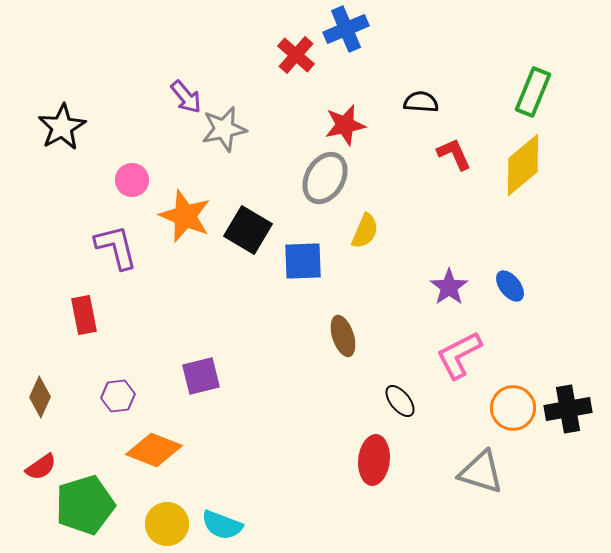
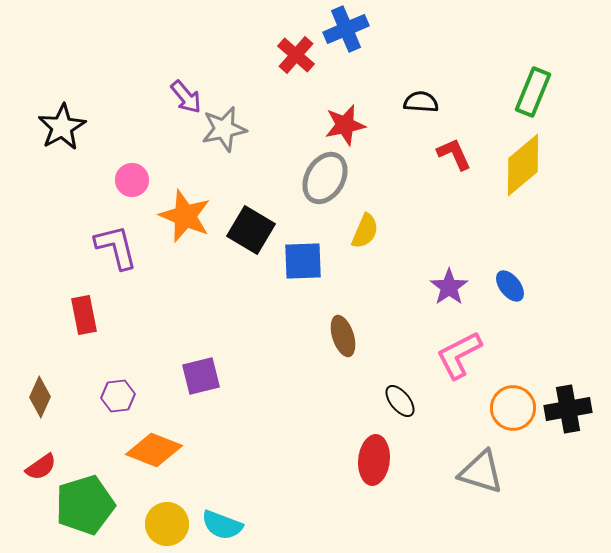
black square: moved 3 px right
